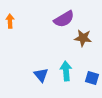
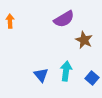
brown star: moved 1 px right, 2 px down; rotated 18 degrees clockwise
cyan arrow: rotated 12 degrees clockwise
blue square: rotated 24 degrees clockwise
